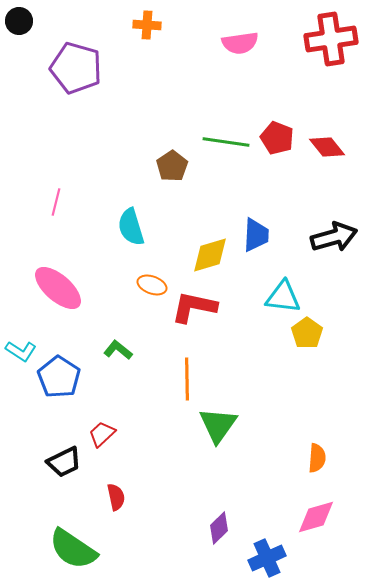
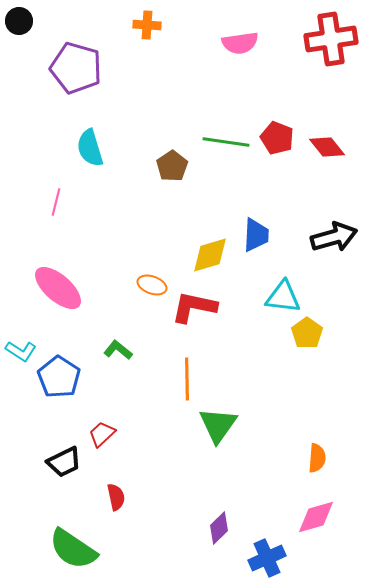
cyan semicircle: moved 41 px left, 79 px up
